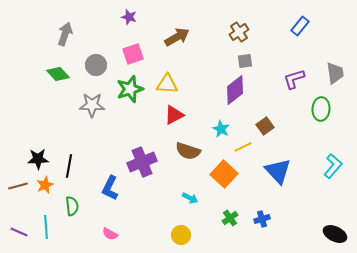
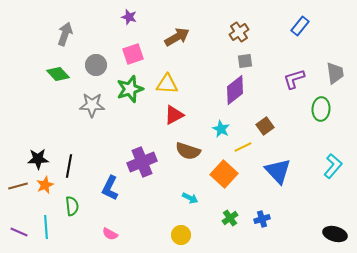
black ellipse: rotated 10 degrees counterclockwise
